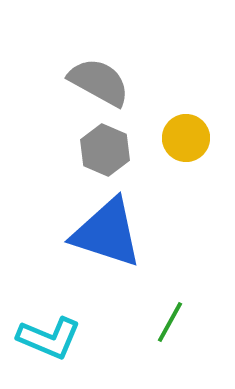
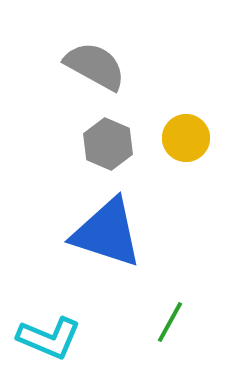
gray semicircle: moved 4 px left, 16 px up
gray hexagon: moved 3 px right, 6 px up
